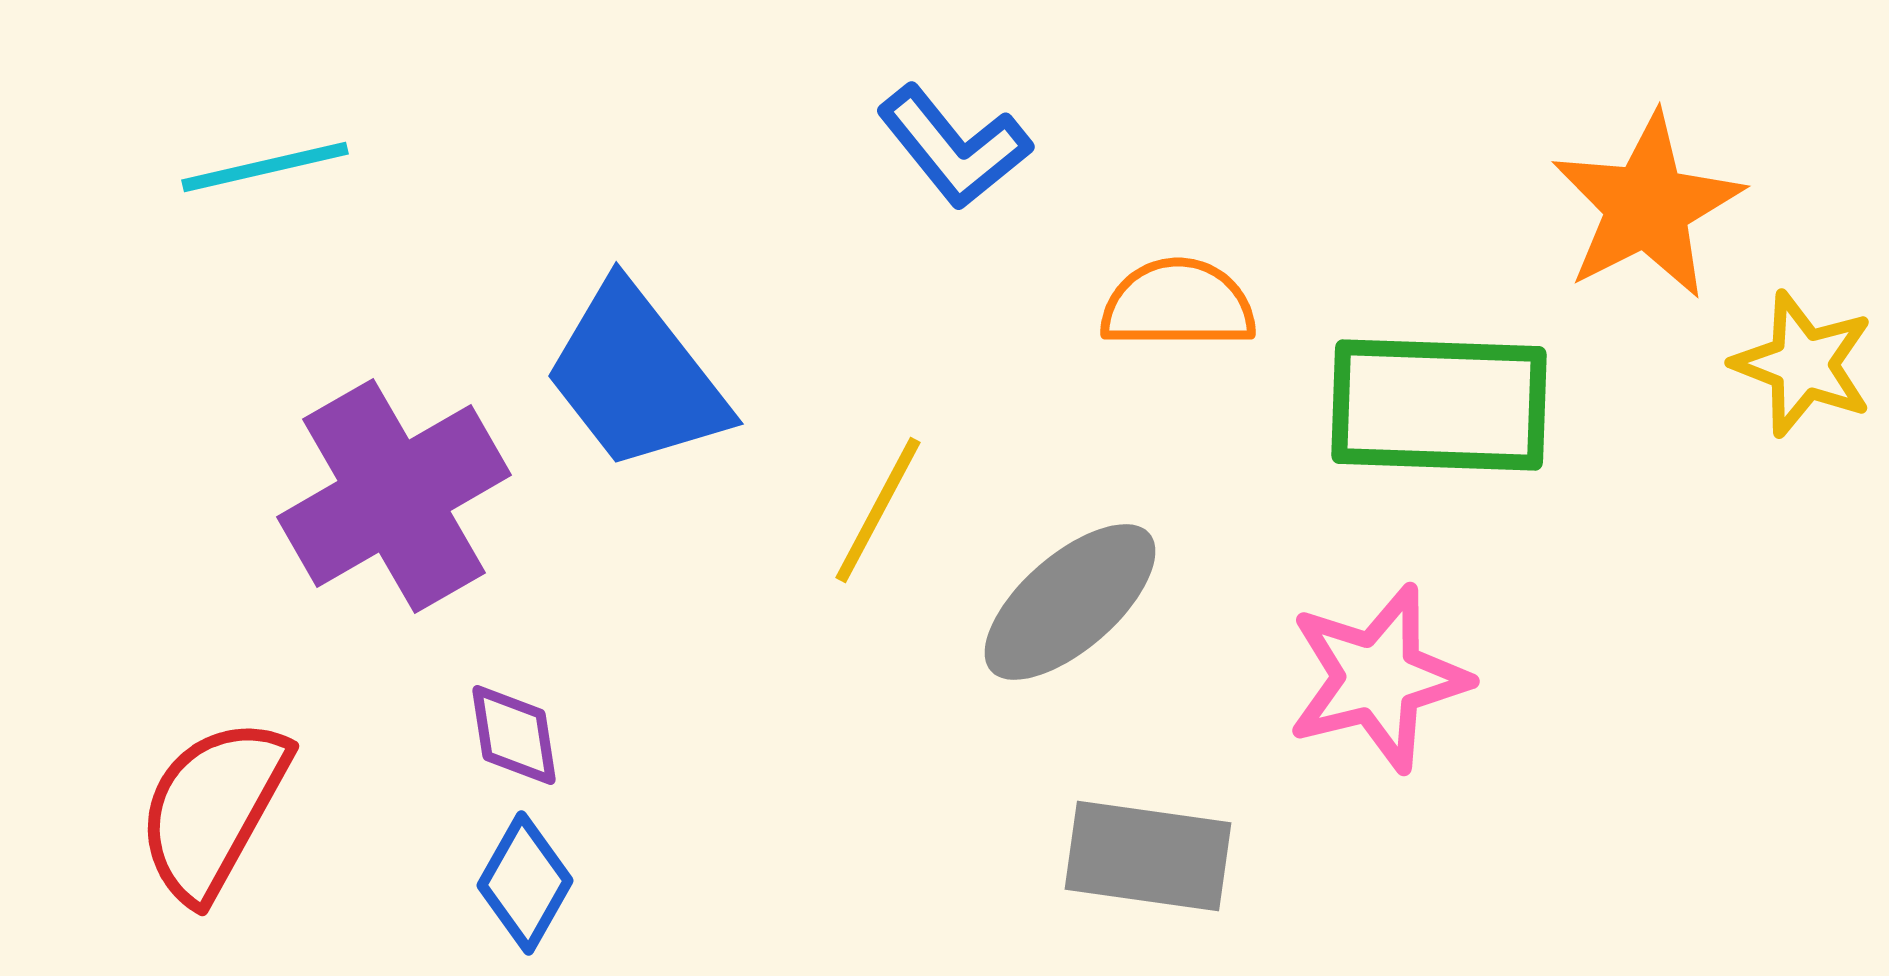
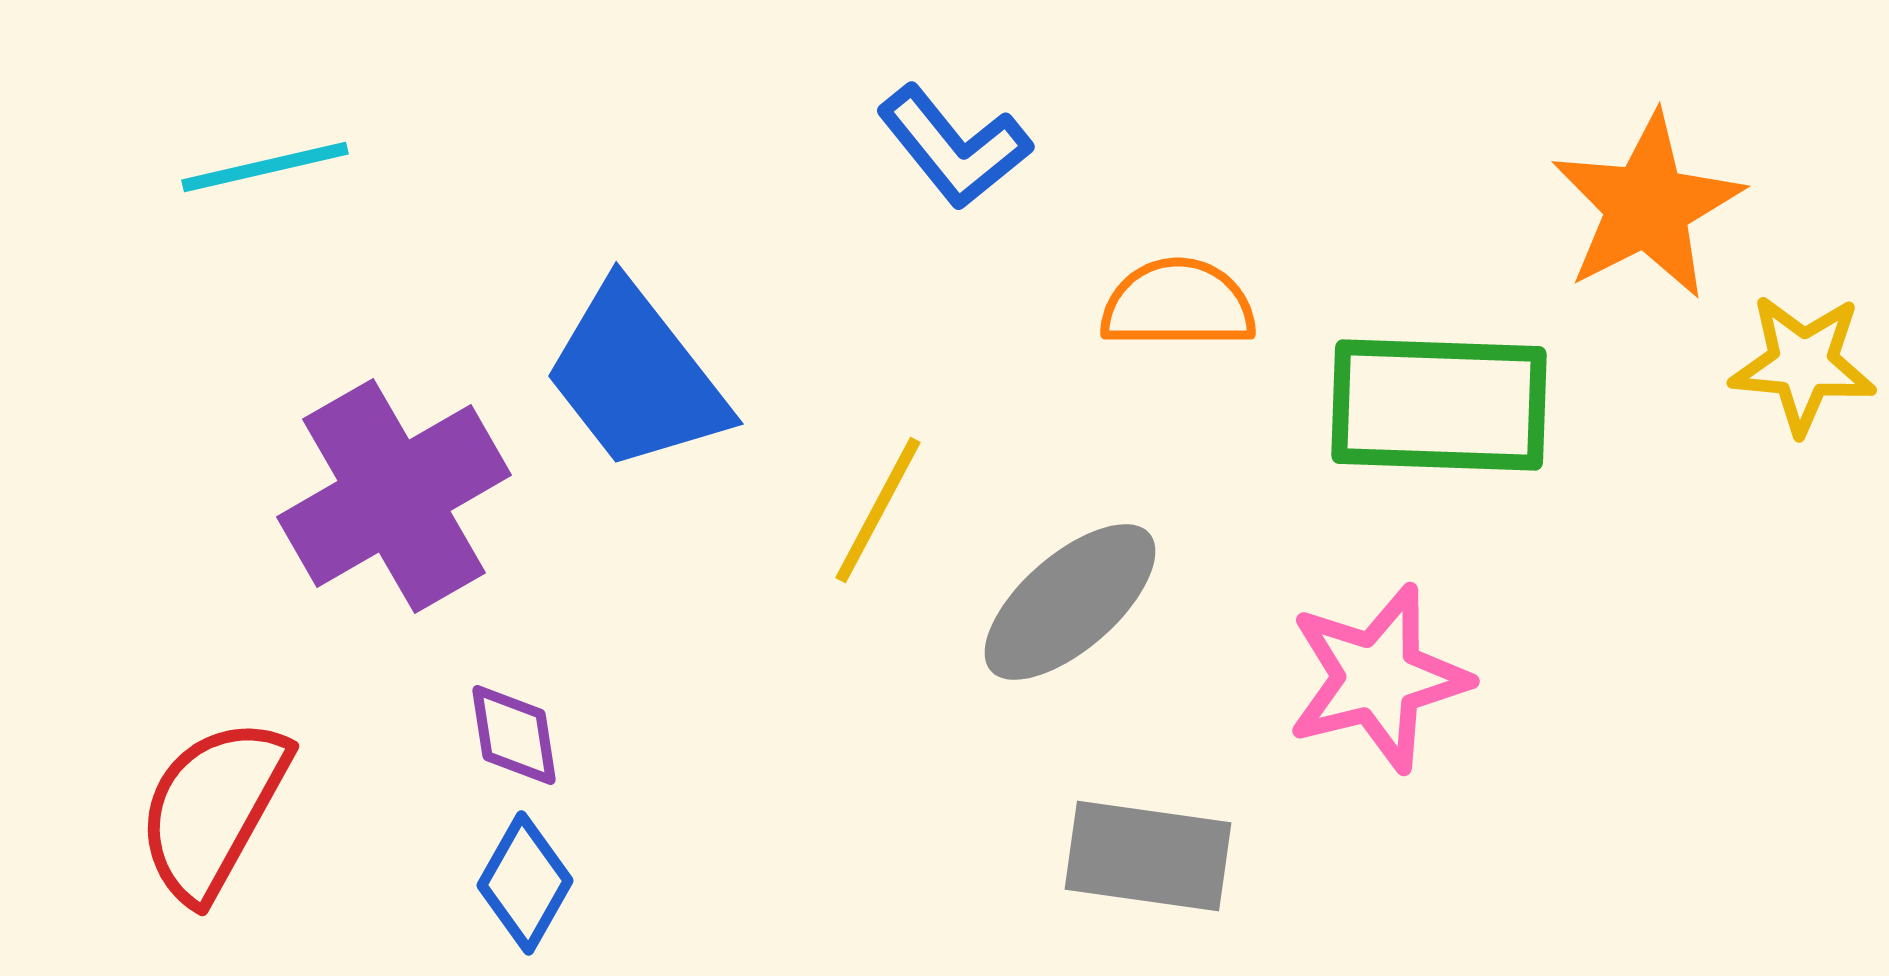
yellow star: rotated 16 degrees counterclockwise
